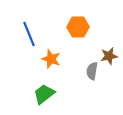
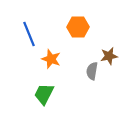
green trapezoid: rotated 25 degrees counterclockwise
